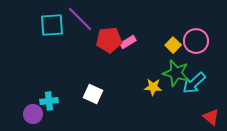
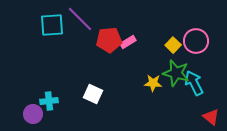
cyan arrow: rotated 105 degrees clockwise
yellow star: moved 4 px up
